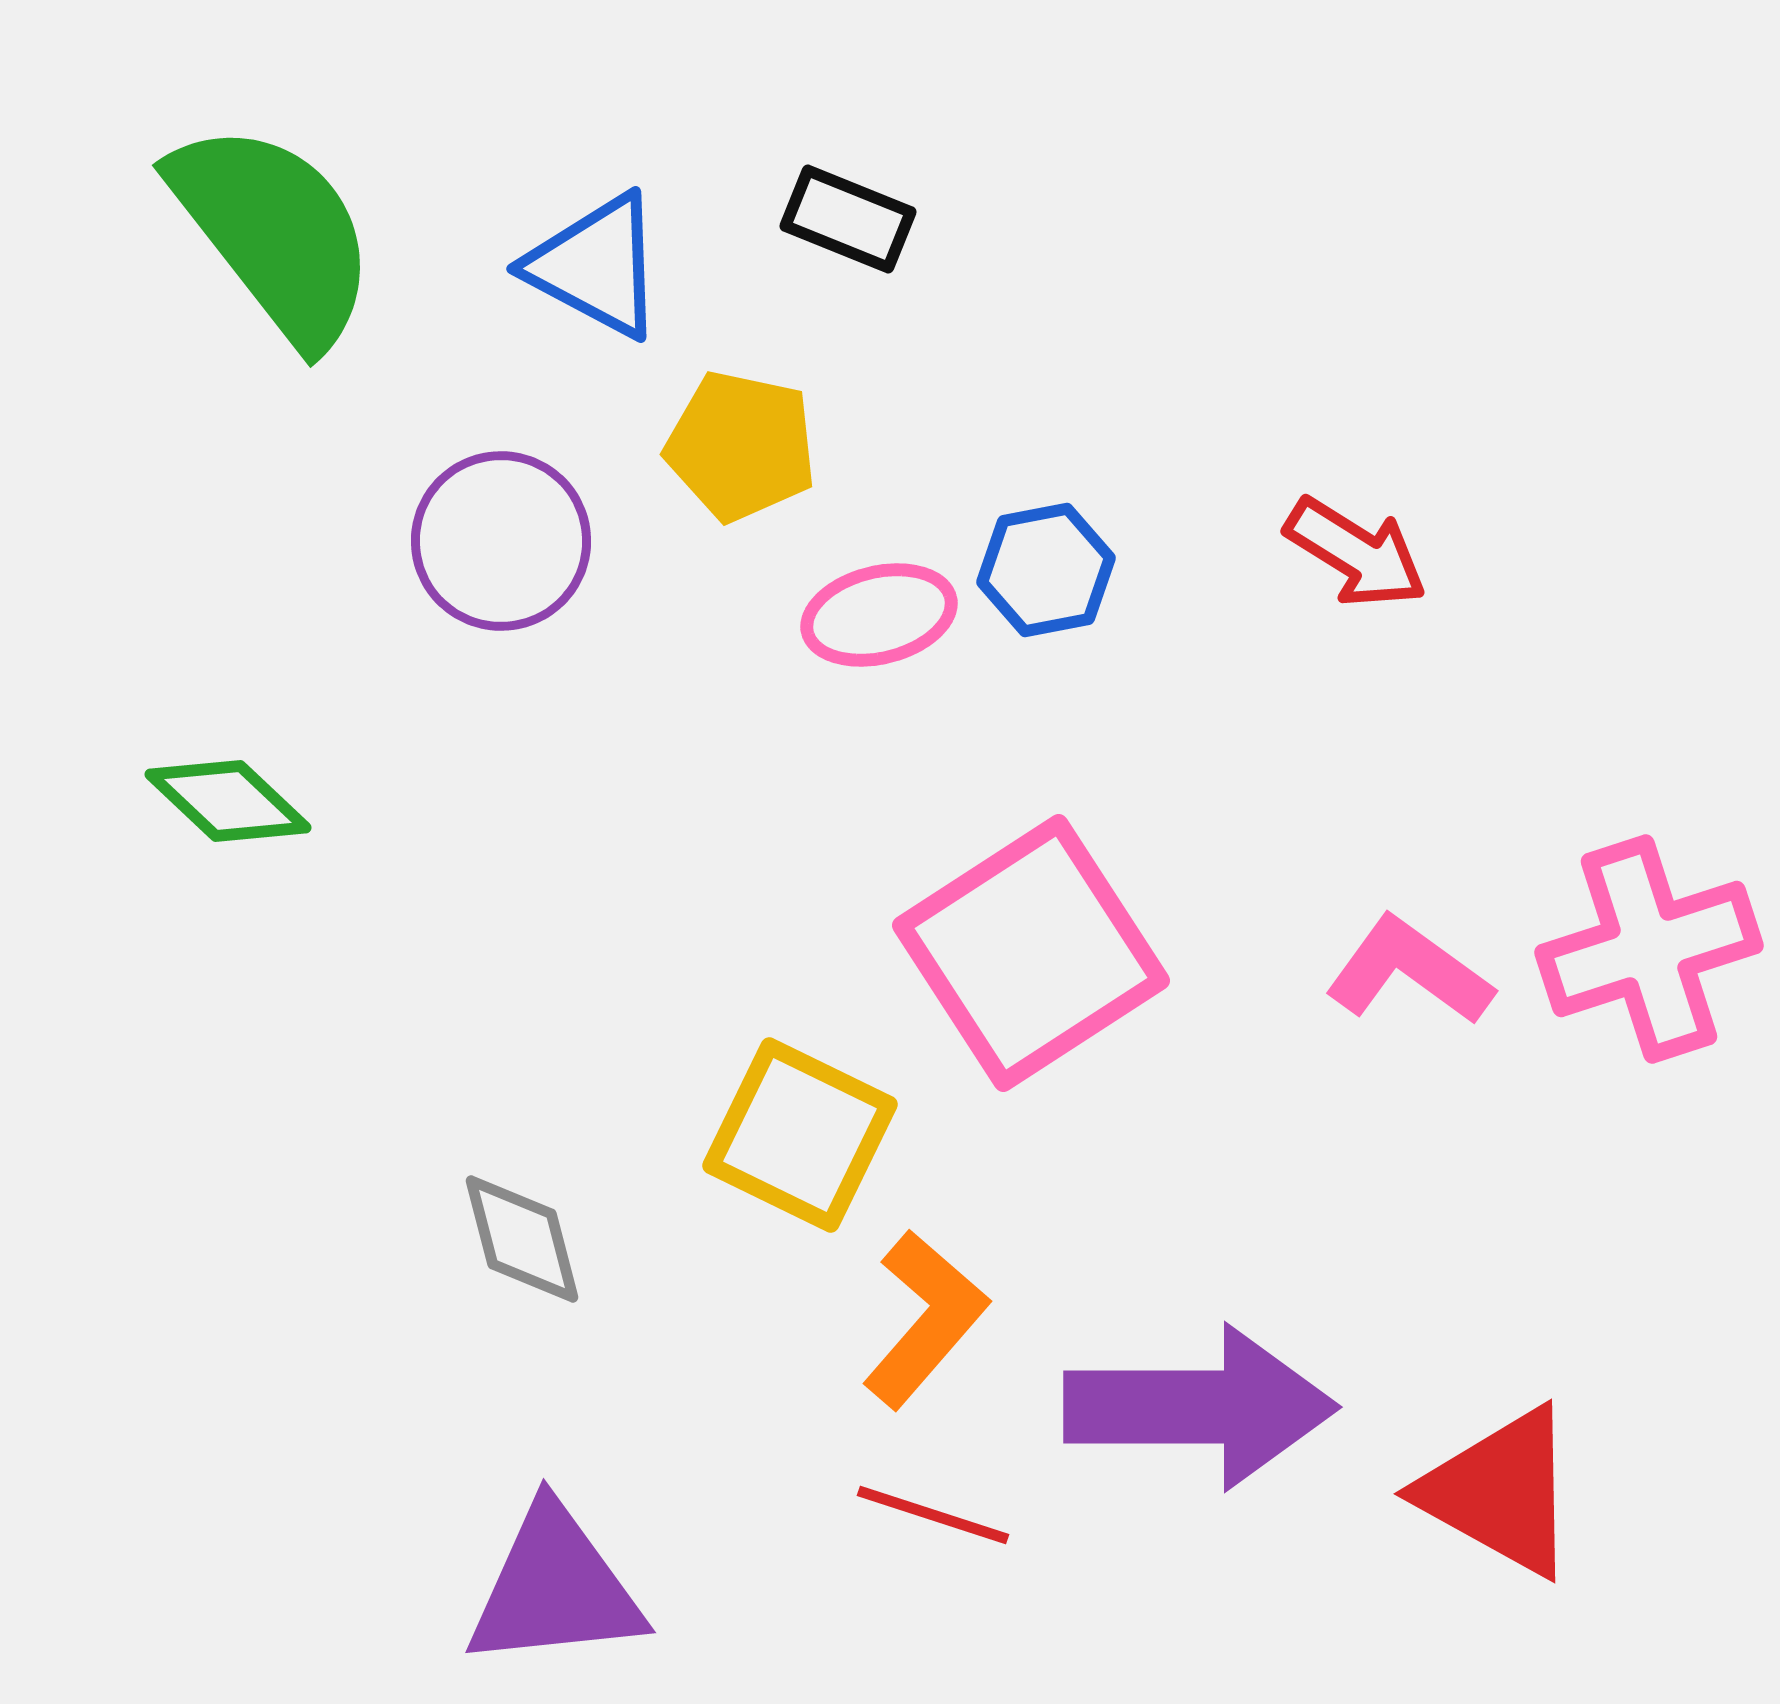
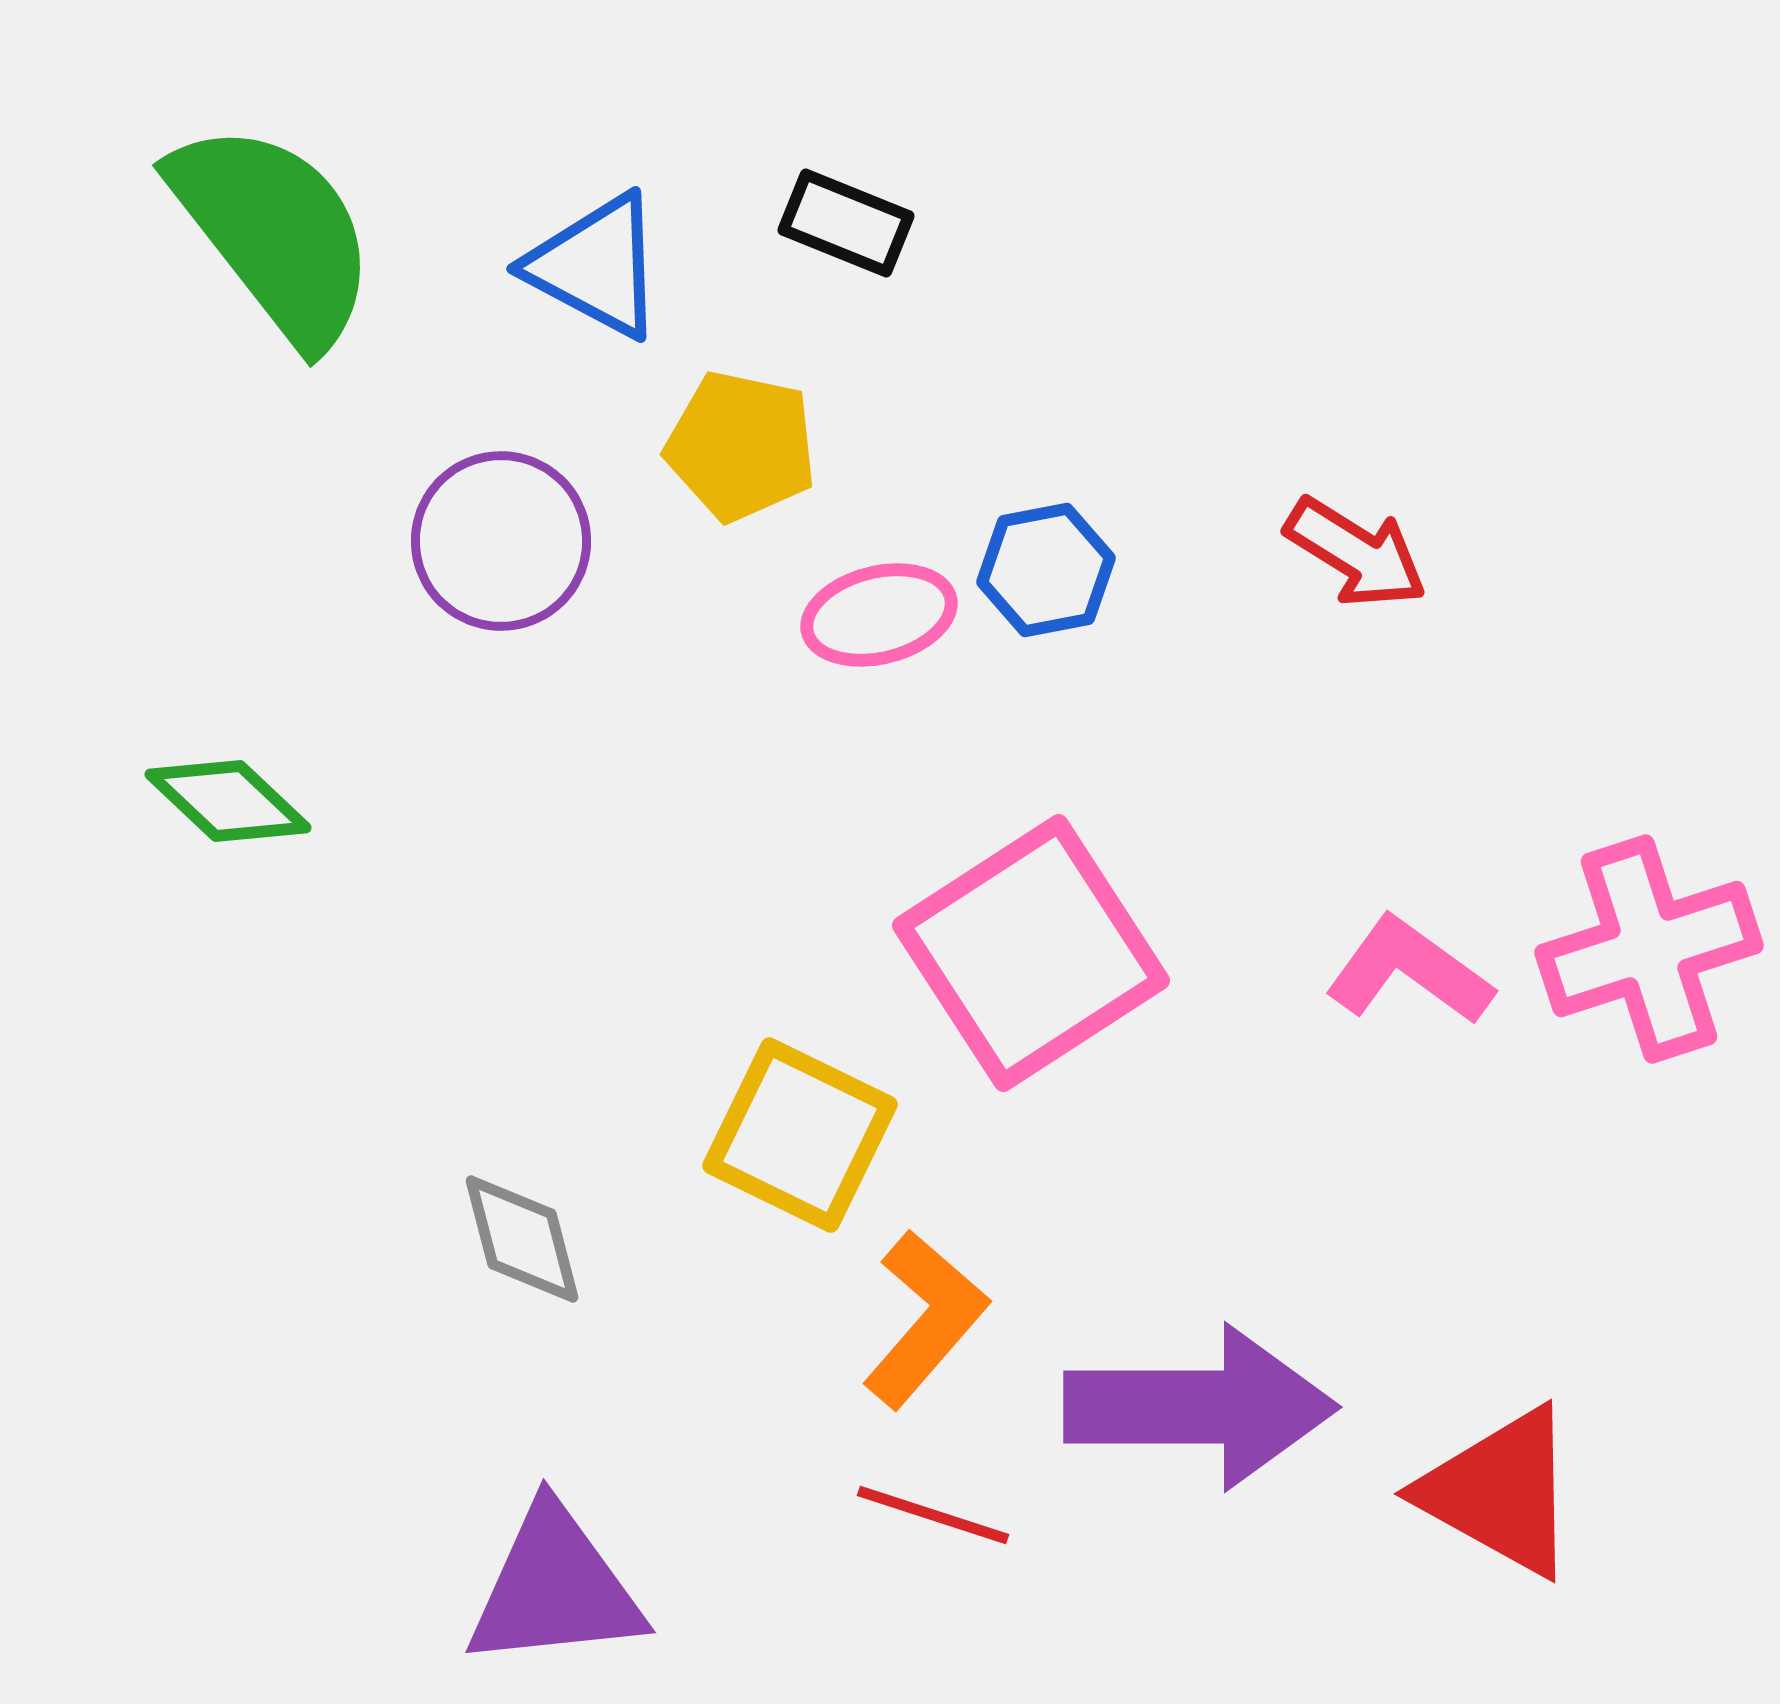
black rectangle: moved 2 px left, 4 px down
